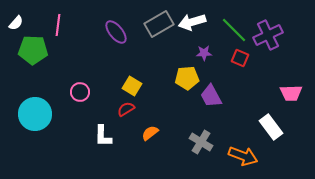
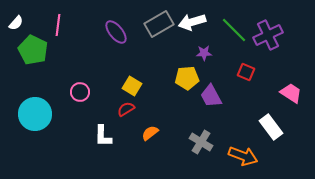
green pentagon: rotated 24 degrees clockwise
red square: moved 6 px right, 14 px down
pink trapezoid: rotated 145 degrees counterclockwise
